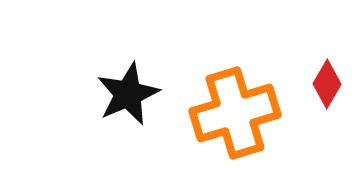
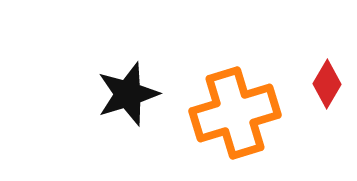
black star: rotated 6 degrees clockwise
